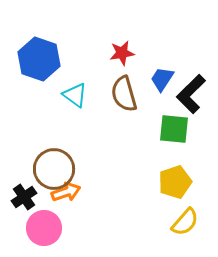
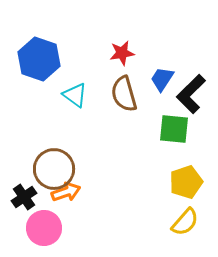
yellow pentagon: moved 11 px right
